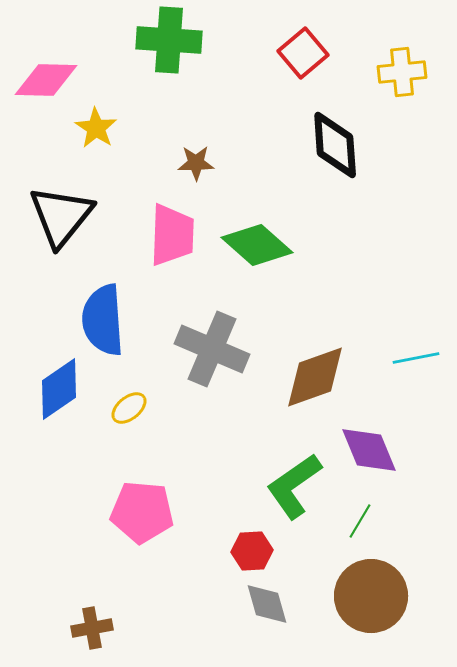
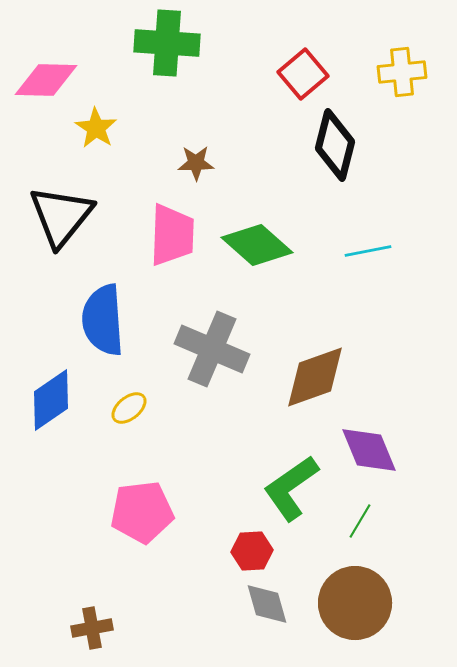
green cross: moved 2 px left, 3 px down
red square: moved 21 px down
black diamond: rotated 18 degrees clockwise
cyan line: moved 48 px left, 107 px up
blue diamond: moved 8 px left, 11 px down
green L-shape: moved 3 px left, 2 px down
pink pentagon: rotated 12 degrees counterclockwise
brown circle: moved 16 px left, 7 px down
